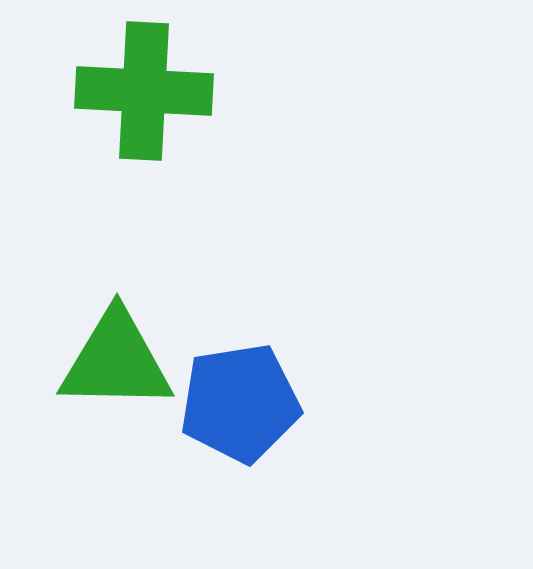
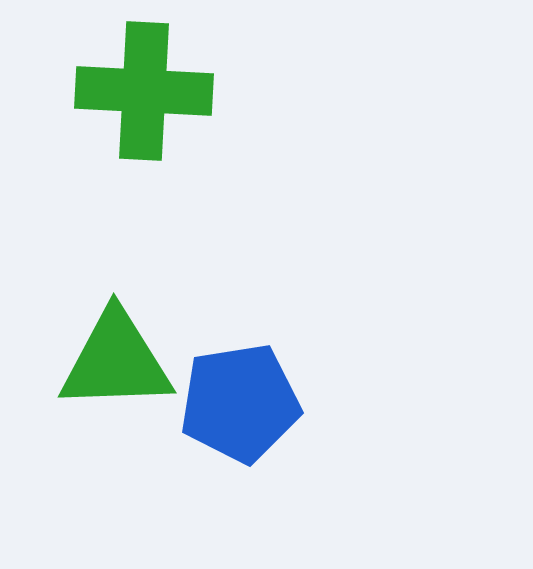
green triangle: rotated 3 degrees counterclockwise
